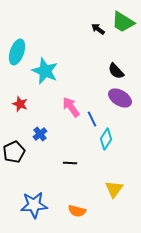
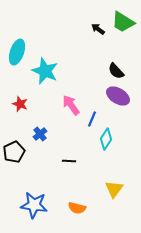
purple ellipse: moved 2 px left, 2 px up
pink arrow: moved 2 px up
blue line: rotated 49 degrees clockwise
black line: moved 1 px left, 2 px up
blue star: rotated 12 degrees clockwise
orange semicircle: moved 3 px up
